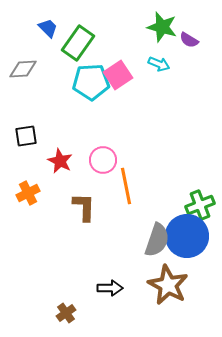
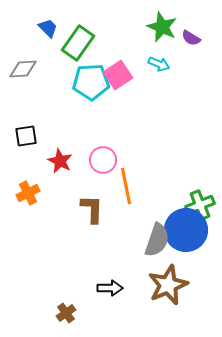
green star: rotated 8 degrees clockwise
purple semicircle: moved 2 px right, 2 px up
brown L-shape: moved 8 px right, 2 px down
blue circle: moved 1 px left, 6 px up
brown star: rotated 21 degrees clockwise
